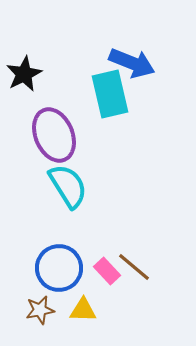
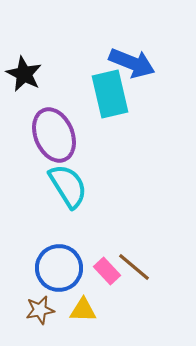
black star: rotated 18 degrees counterclockwise
